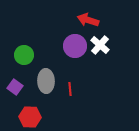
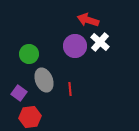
white cross: moved 3 px up
green circle: moved 5 px right, 1 px up
gray ellipse: moved 2 px left, 1 px up; rotated 20 degrees counterclockwise
purple square: moved 4 px right, 6 px down
red hexagon: rotated 10 degrees counterclockwise
